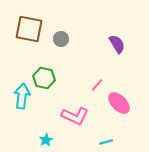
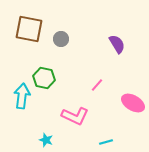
pink ellipse: moved 14 px right; rotated 15 degrees counterclockwise
cyan star: rotated 24 degrees counterclockwise
